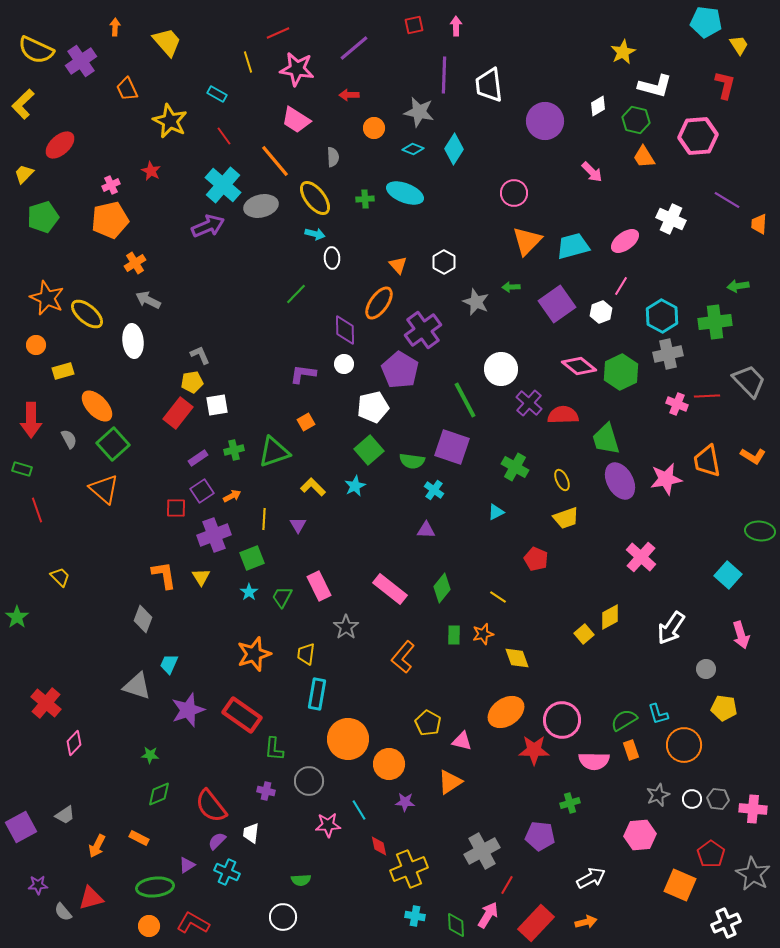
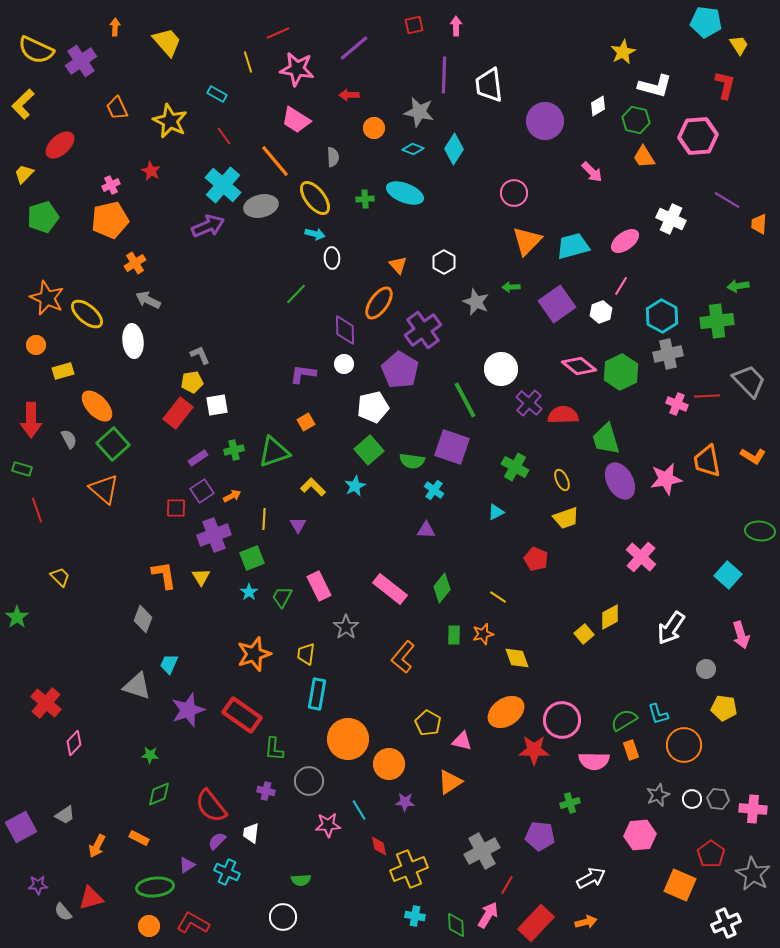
orange trapezoid at (127, 89): moved 10 px left, 19 px down
green cross at (715, 322): moved 2 px right, 1 px up
